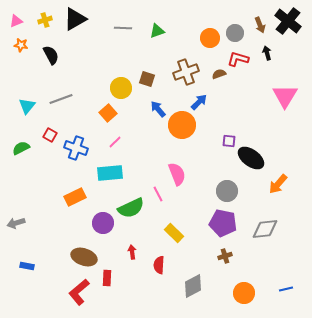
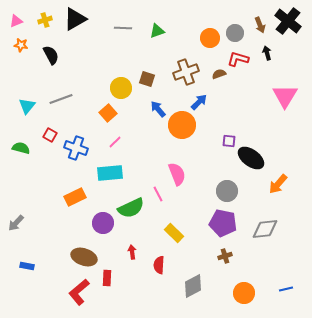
green semicircle at (21, 148): rotated 42 degrees clockwise
gray arrow at (16, 223): rotated 30 degrees counterclockwise
